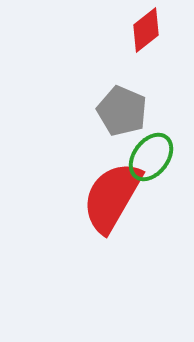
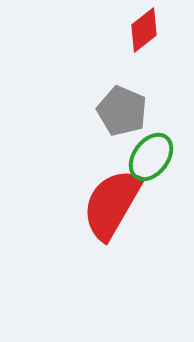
red diamond: moved 2 px left
red semicircle: moved 7 px down
